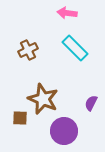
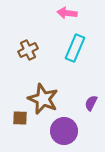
cyan rectangle: rotated 68 degrees clockwise
